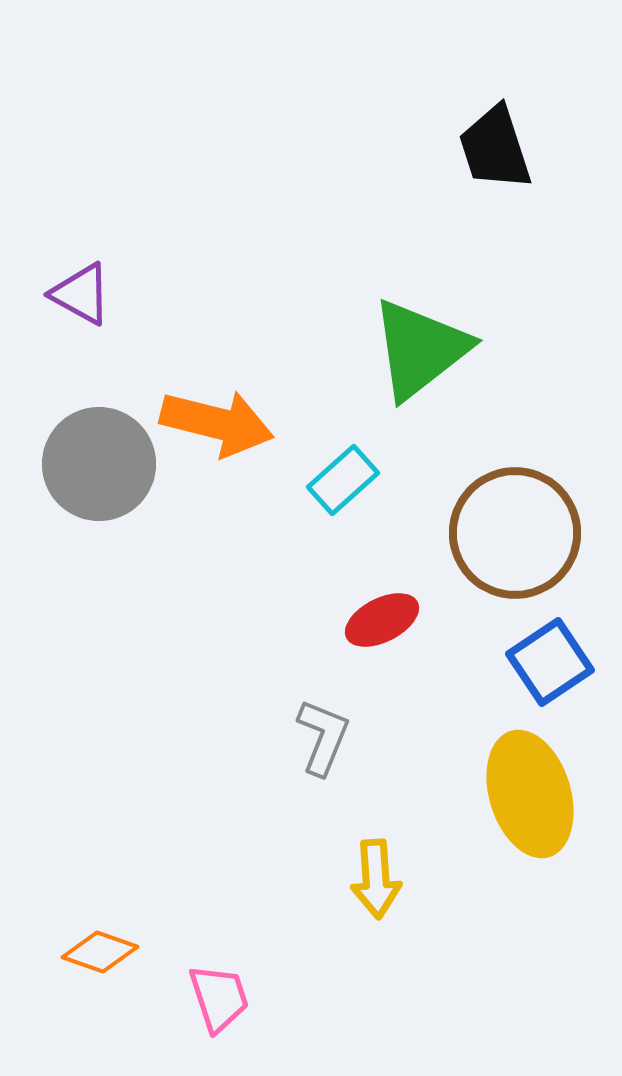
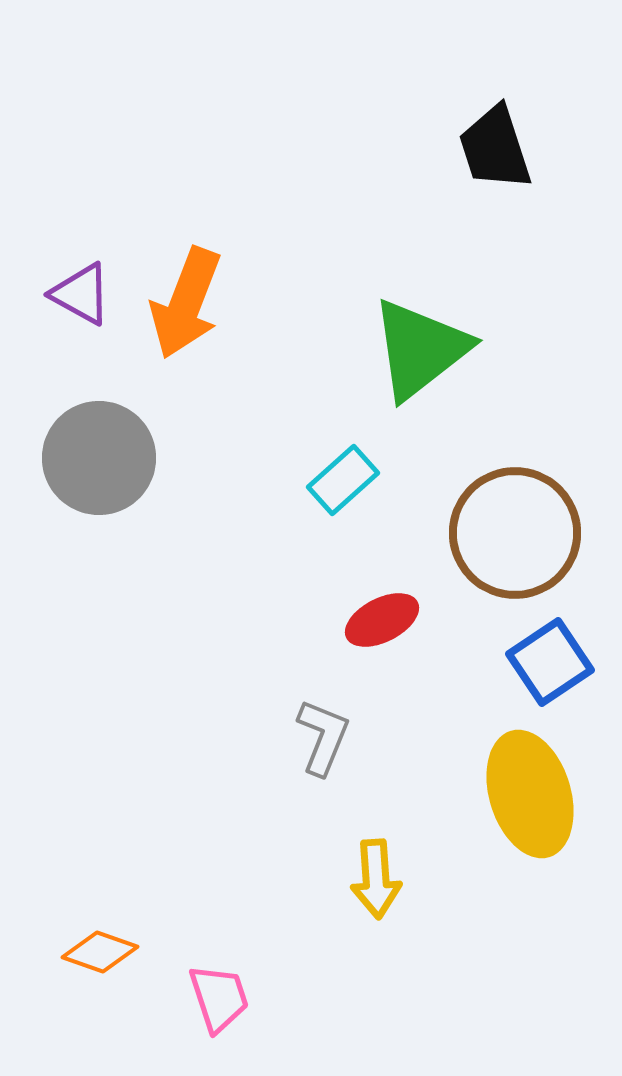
orange arrow: moved 31 px left, 120 px up; rotated 97 degrees clockwise
gray circle: moved 6 px up
